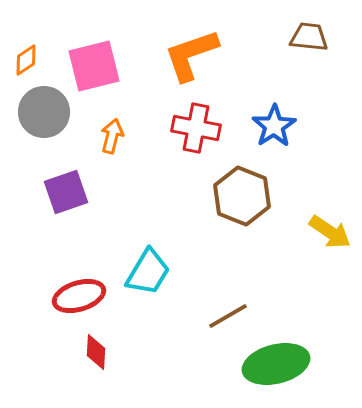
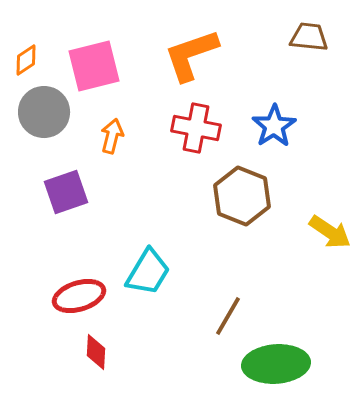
brown line: rotated 30 degrees counterclockwise
green ellipse: rotated 10 degrees clockwise
